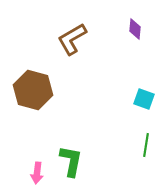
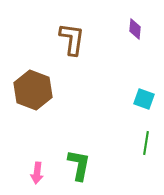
brown L-shape: rotated 128 degrees clockwise
brown hexagon: rotated 6 degrees clockwise
green line: moved 2 px up
green L-shape: moved 8 px right, 4 px down
